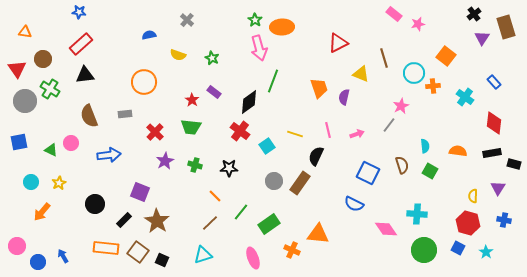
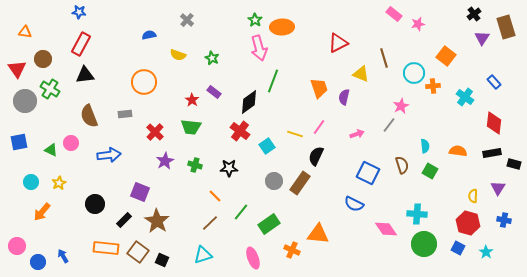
red rectangle at (81, 44): rotated 20 degrees counterclockwise
pink line at (328, 130): moved 9 px left, 3 px up; rotated 49 degrees clockwise
green circle at (424, 250): moved 6 px up
